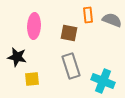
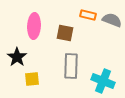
orange rectangle: rotated 70 degrees counterclockwise
brown square: moved 4 px left
black star: rotated 24 degrees clockwise
gray rectangle: rotated 20 degrees clockwise
